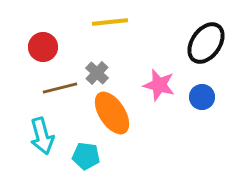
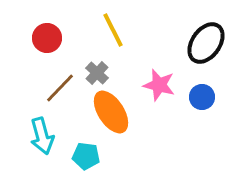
yellow line: moved 3 px right, 8 px down; rotated 69 degrees clockwise
red circle: moved 4 px right, 9 px up
brown line: rotated 32 degrees counterclockwise
orange ellipse: moved 1 px left, 1 px up
